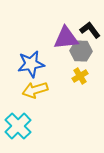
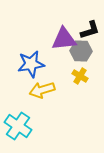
black L-shape: rotated 110 degrees clockwise
purple triangle: moved 2 px left, 1 px down
yellow cross: rotated 28 degrees counterclockwise
yellow arrow: moved 7 px right
cyan cross: rotated 12 degrees counterclockwise
